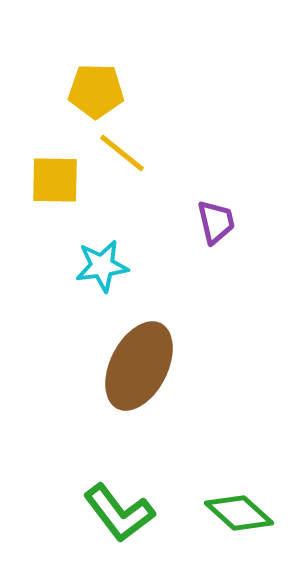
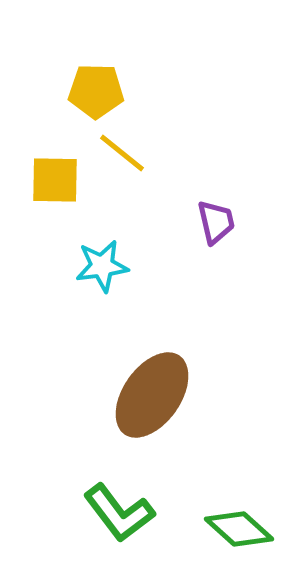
brown ellipse: moved 13 px right, 29 px down; rotated 8 degrees clockwise
green diamond: moved 16 px down
